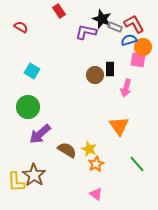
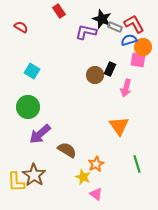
black rectangle: rotated 24 degrees clockwise
yellow star: moved 6 px left, 28 px down
green line: rotated 24 degrees clockwise
